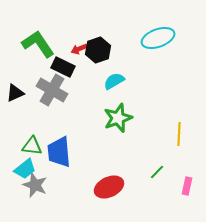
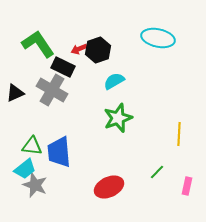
cyan ellipse: rotated 32 degrees clockwise
